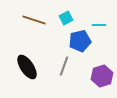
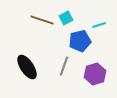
brown line: moved 8 px right
cyan line: rotated 16 degrees counterclockwise
purple hexagon: moved 7 px left, 2 px up
